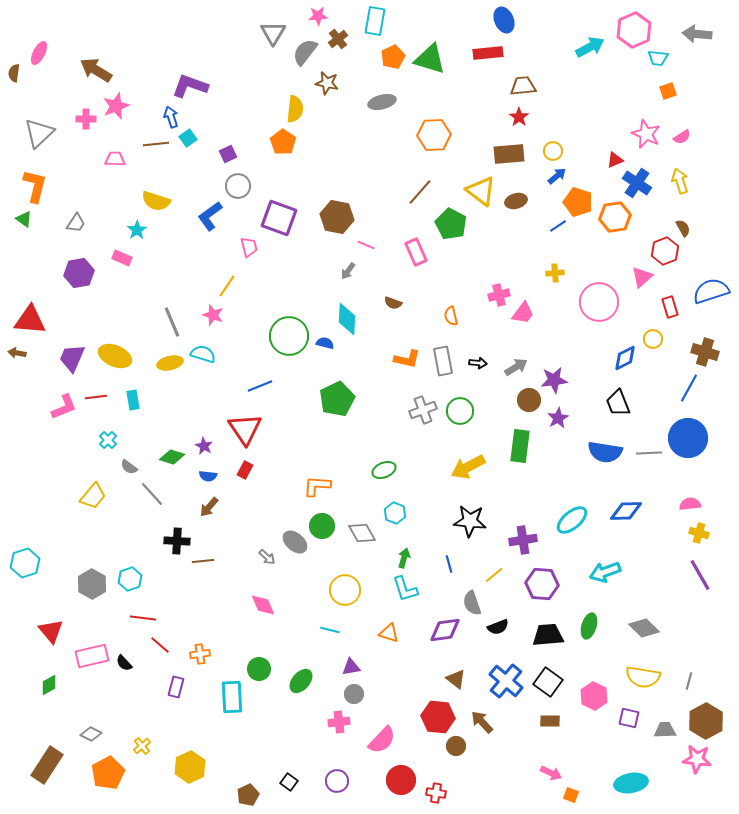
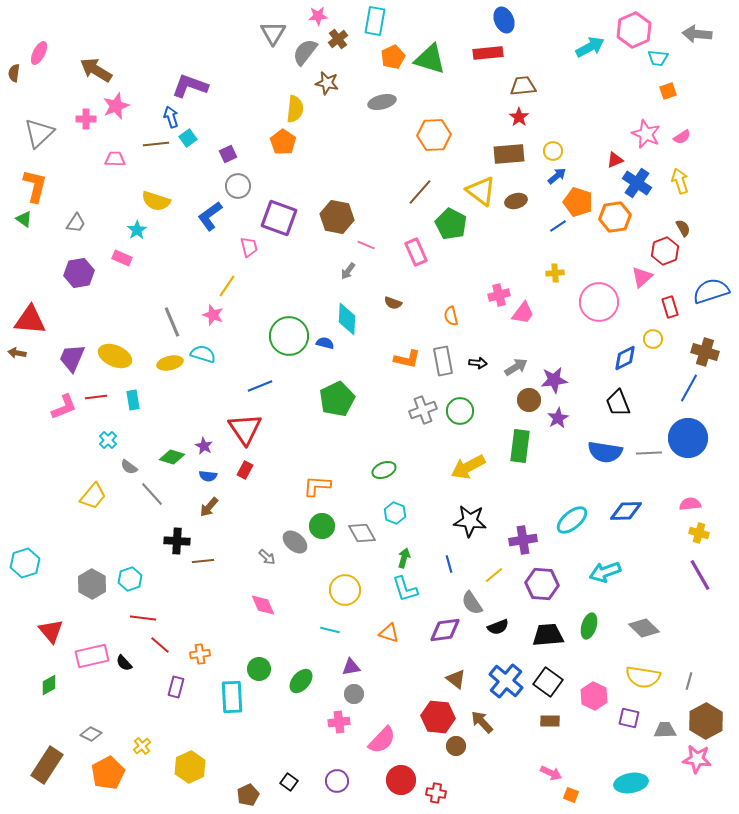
gray semicircle at (472, 603): rotated 15 degrees counterclockwise
